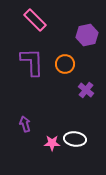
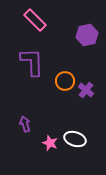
orange circle: moved 17 px down
white ellipse: rotated 10 degrees clockwise
pink star: moved 2 px left; rotated 21 degrees clockwise
